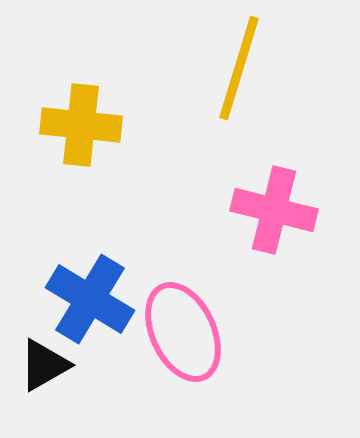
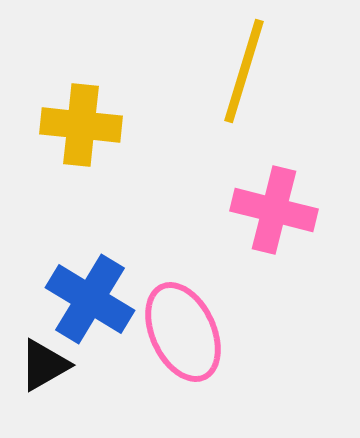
yellow line: moved 5 px right, 3 px down
